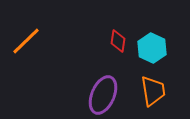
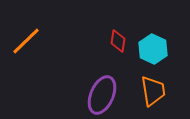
cyan hexagon: moved 1 px right, 1 px down
purple ellipse: moved 1 px left
